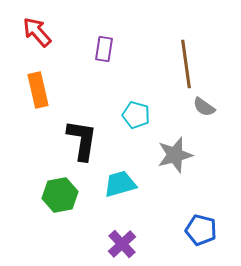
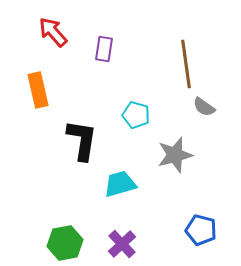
red arrow: moved 16 px right
green hexagon: moved 5 px right, 48 px down
